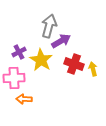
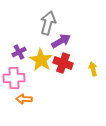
gray arrow: moved 1 px left, 3 px up
red cross: moved 11 px left, 1 px up
